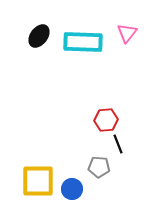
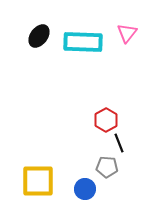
red hexagon: rotated 25 degrees counterclockwise
black line: moved 1 px right, 1 px up
gray pentagon: moved 8 px right
blue circle: moved 13 px right
